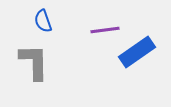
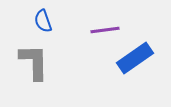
blue rectangle: moved 2 px left, 6 px down
